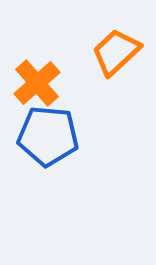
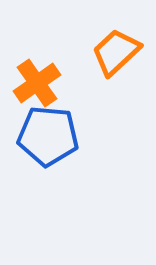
orange cross: rotated 6 degrees clockwise
